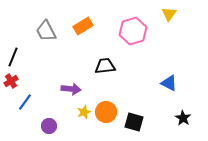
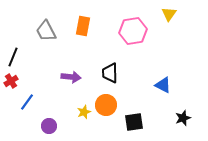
orange rectangle: rotated 48 degrees counterclockwise
pink hexagon: rotated 8 degrees clockwise
black trapezoid: moved 5 px right, 7 px down; rotated 85 degrees counterclockwise
blue triangle: moved 6 px left, 2 px down
purple arrow: moved 12 px up
blue line: moved 2 px right
orange circle: moved 7 px up
black star: rotated 21 degrees clockwise
black square: rotated 24 degrees counterclockwise
